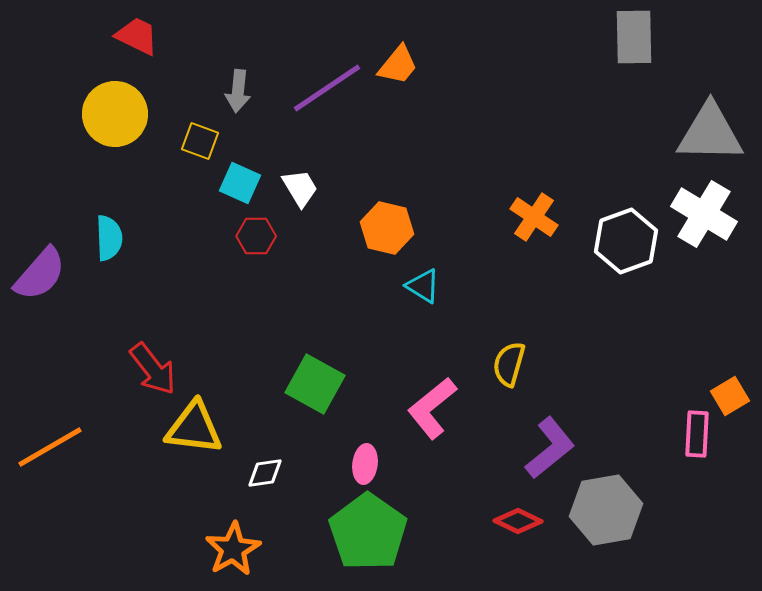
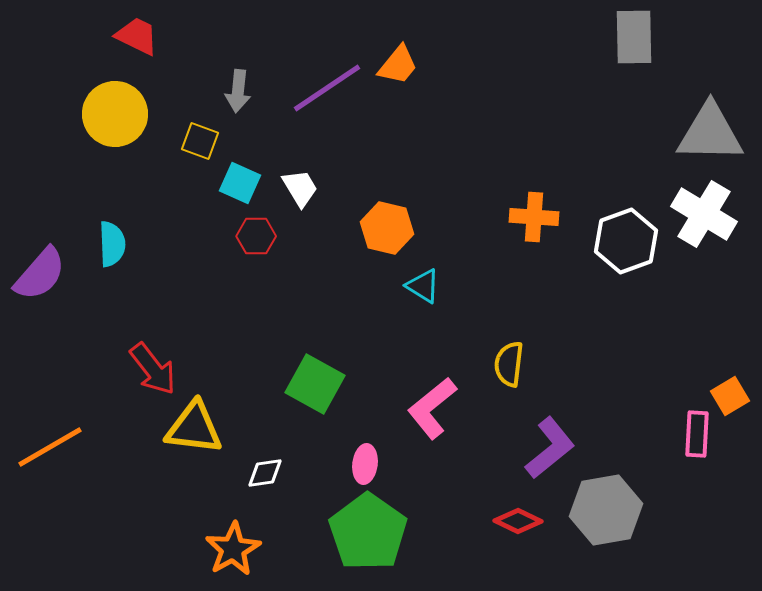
orange cross: rotated 30 degrees counterclockwise
cyan semicircle: moved 3 px right, 6 px down
yellow semicircle: rotated 9 degrees counterclockwise
